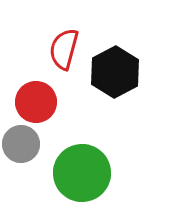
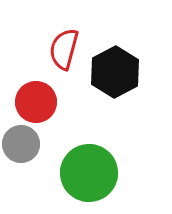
green circle: moved 7 px right
